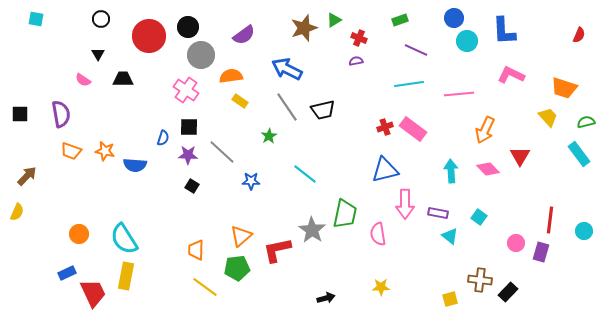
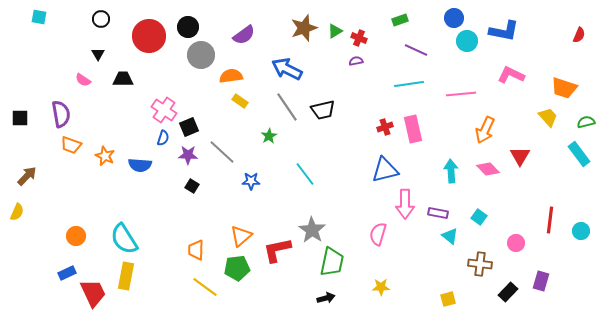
cyan square at (36, 19): moved 3 px right, 2 px up
green triangle at (334, 20): moved 1 px right, 11 px down
blue L-shape at (504, 31): rotated 76 degrees counterclockwise
pink cross at (186, 90): moved 22 px left, 20 px down
pink line at (459, 94): moved 2 px right
black square at (20, 114): moved 4 px down
black square at (189, 127): rotated 24 degrees counterclockwise
pink rectangle at (413, 129): rotated 40 degrees clockwise
orange trapezoid at (71, 151): moved 6 px up
orange star at (105, 151): moved 5 px down; rotated 12 degrees clockwise
blue semicircle at (135, 165): moved 5 px right
cyan line at (305, 174): rotated 15 degrees clockwise
green trapezoid at (345, 214): moved 13 px left, 48 px down
cyan circle at (584, 231): moved 3 px left
orange circle at (79, 234): moved 3 px left, 2 px down
pink semicircle at (378, 234): rotated 25 degrees clockwise
purple rectangle at (541, 252): moved 29 px down
brown cross at (480, 280): moved 16 px up
yellow square at (450, 299): moved 2 px left
